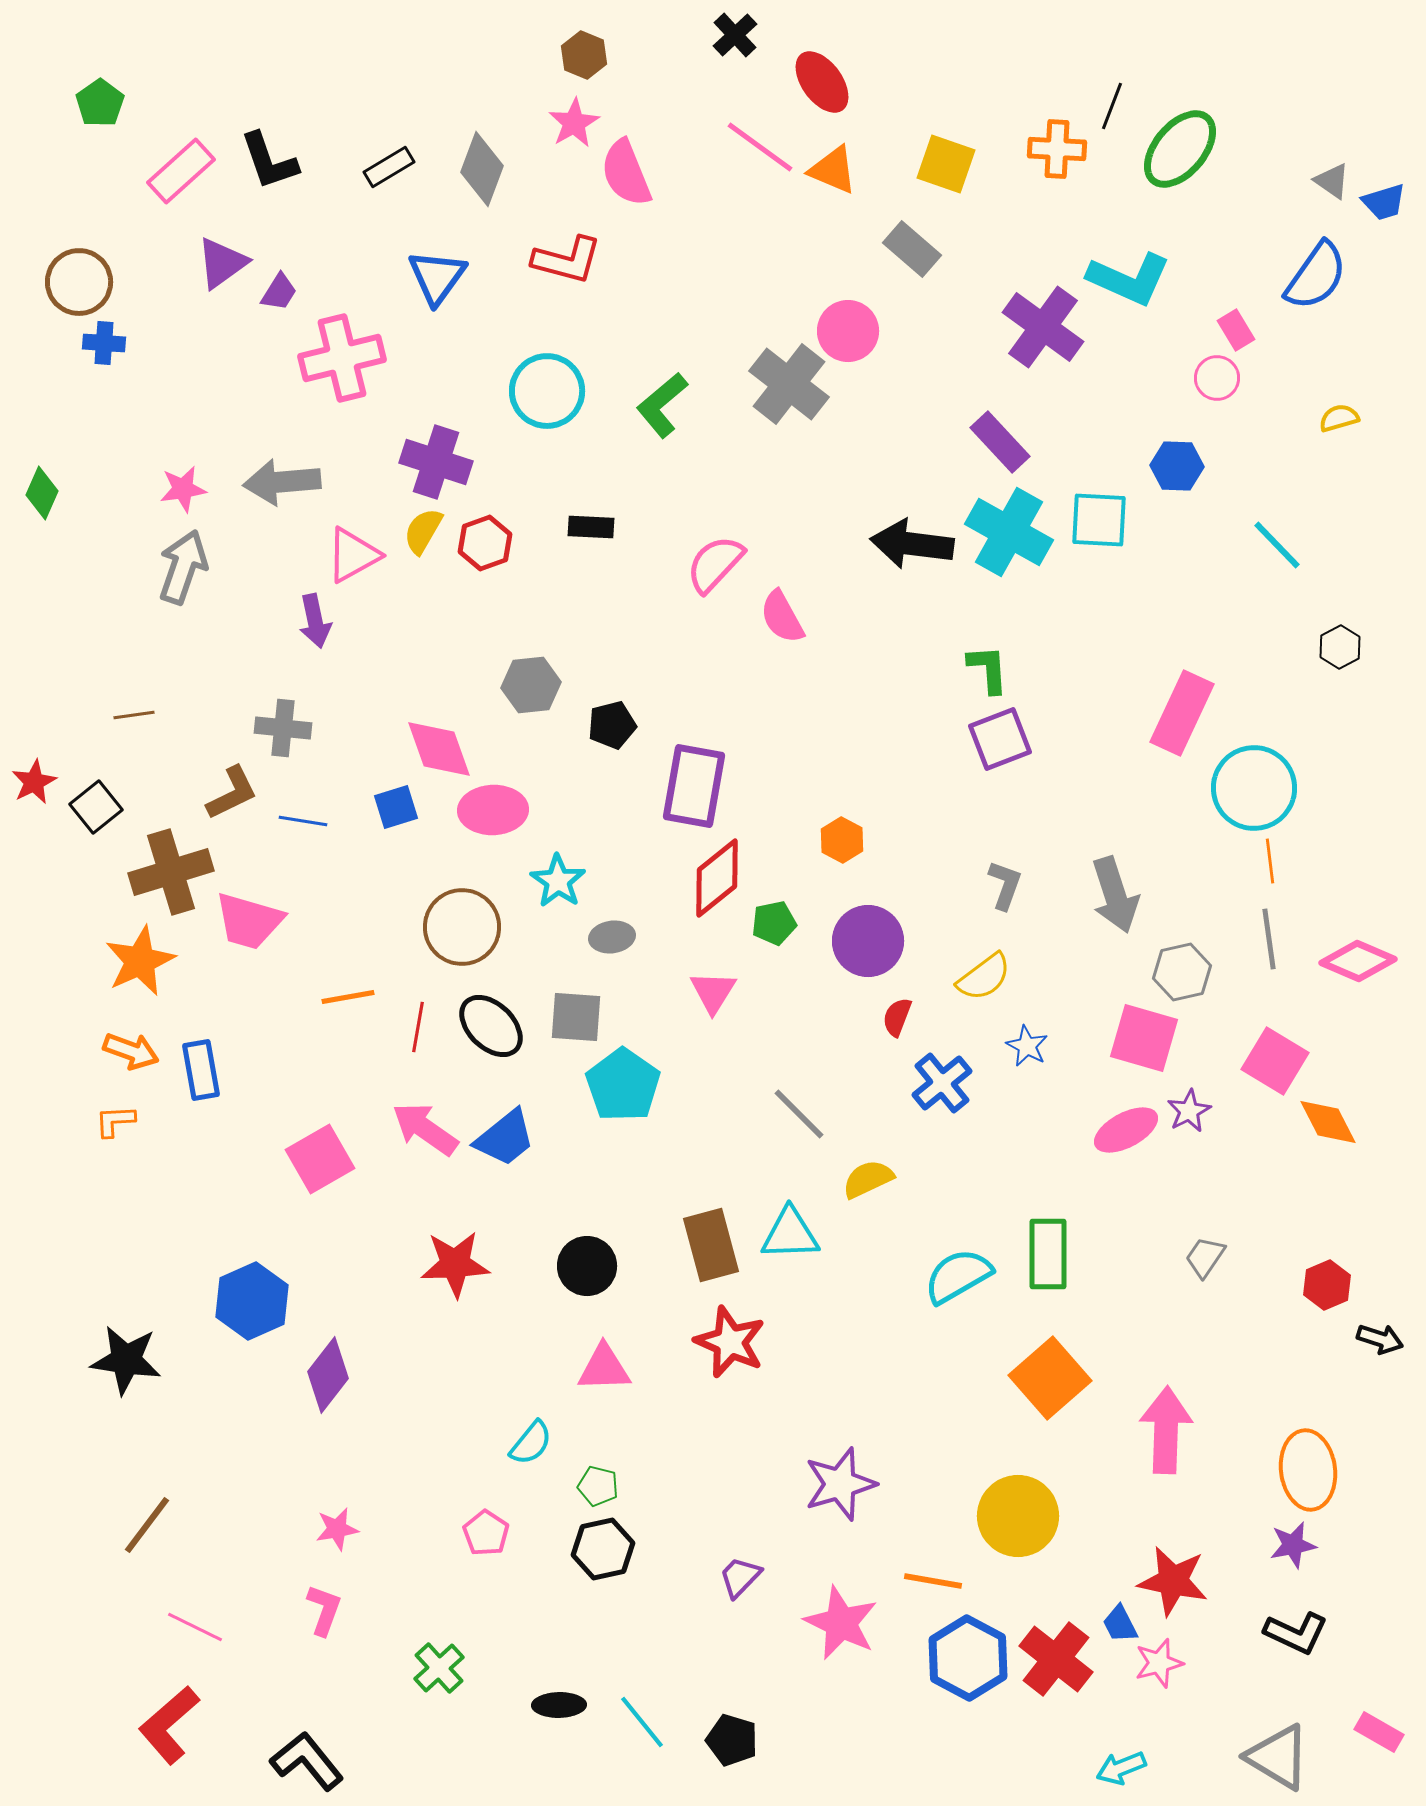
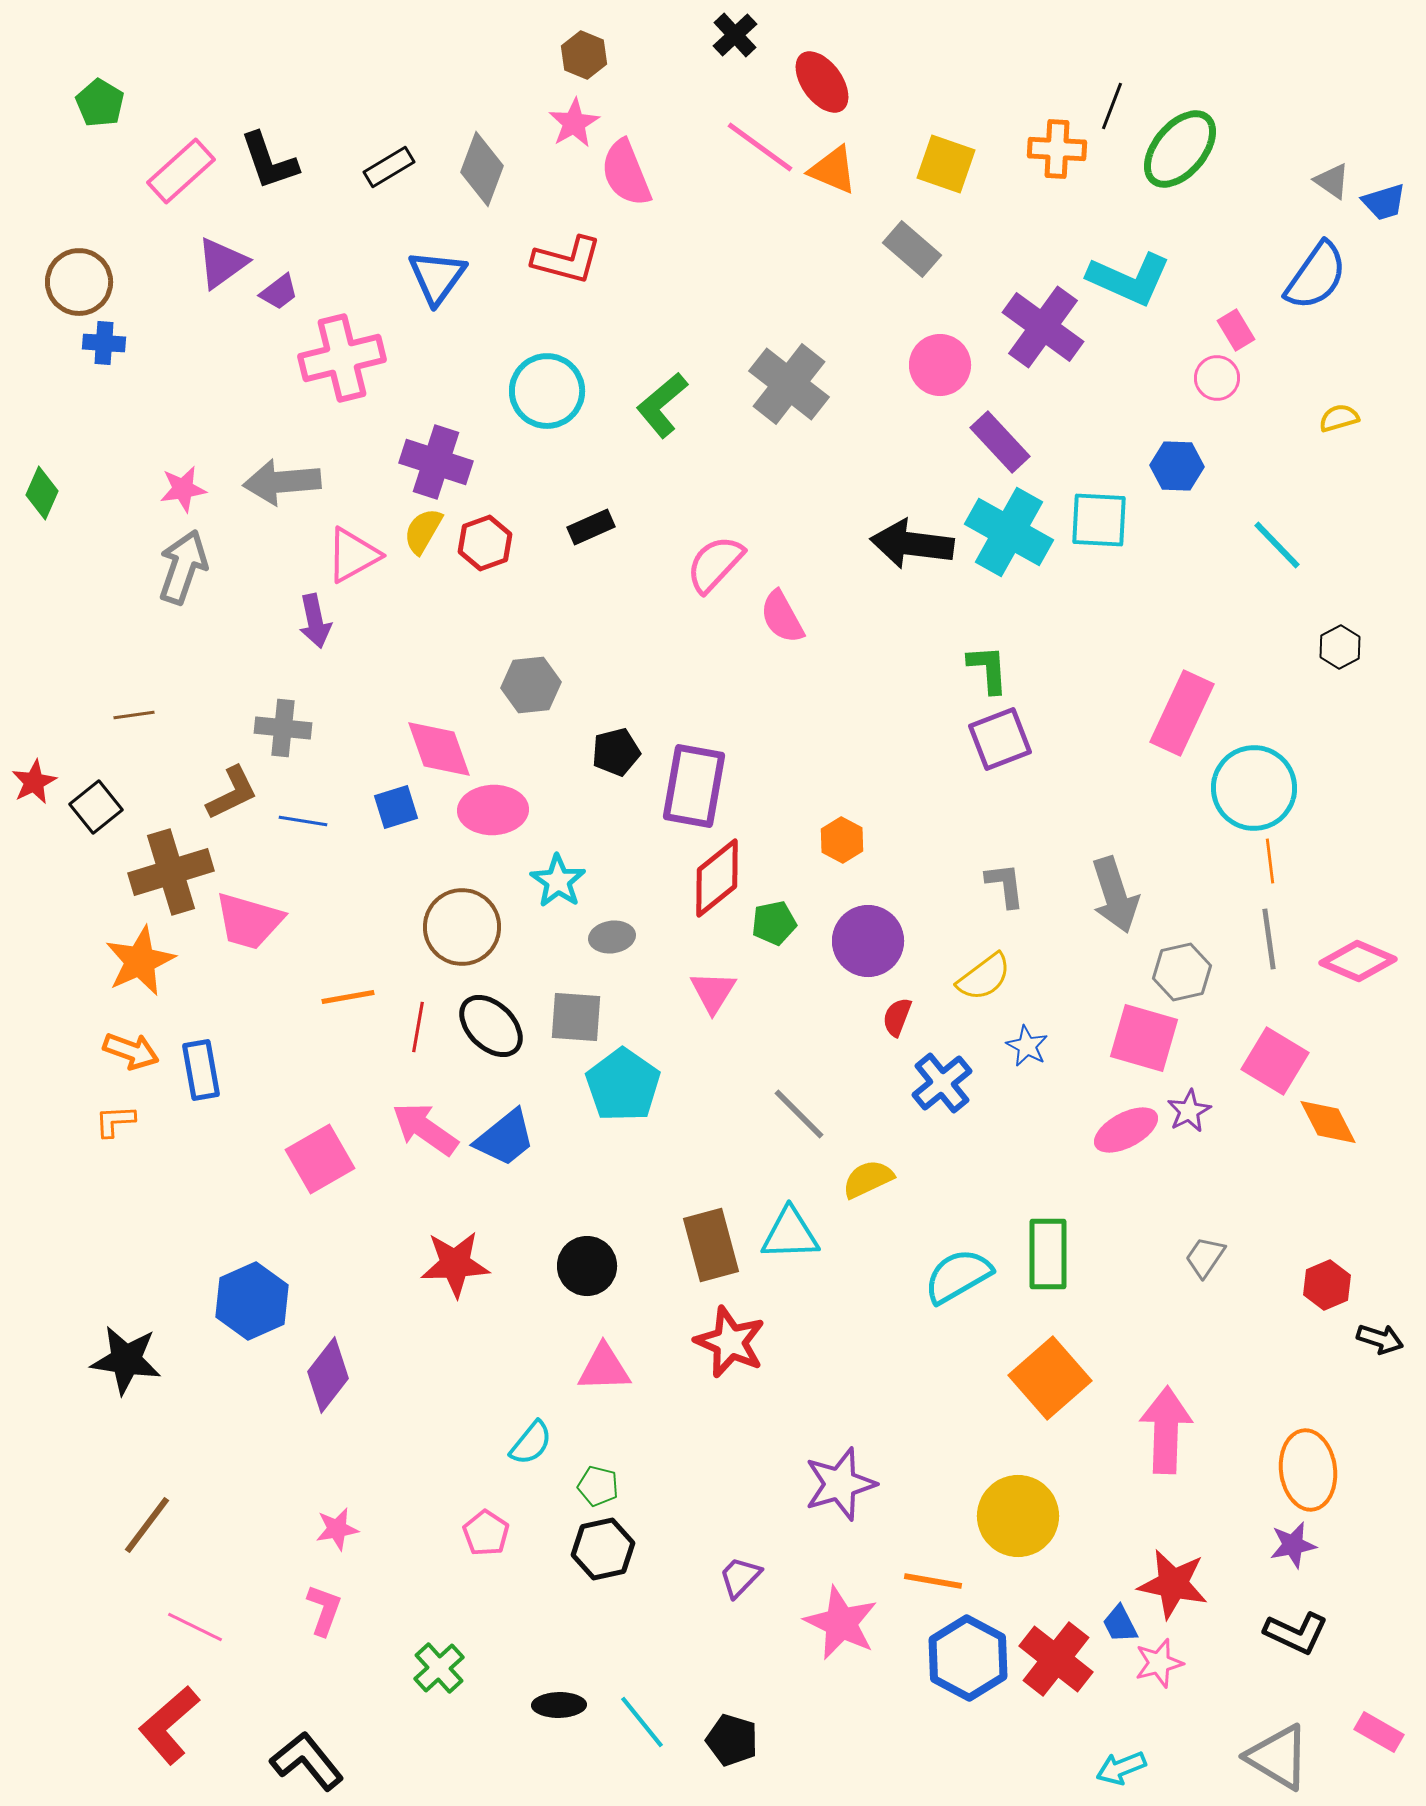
green pentagon at (100, 103): rotated 6 degrees counterclockwise
purple trapezoid at (279, 292): rotated 21 degrees clockwise
pink circle at (848, 331): moved 92 px right, 34 px down
black rectangle at (591, 527): rotated 27 degrees counterclockwise
black pentagon at (612, 725): moved 4 px right, 27 px down
gray L-shape at (1005, 885): rotated 27 degrees counterclockwise
red star at (1173, 1581): moved 3 px down
